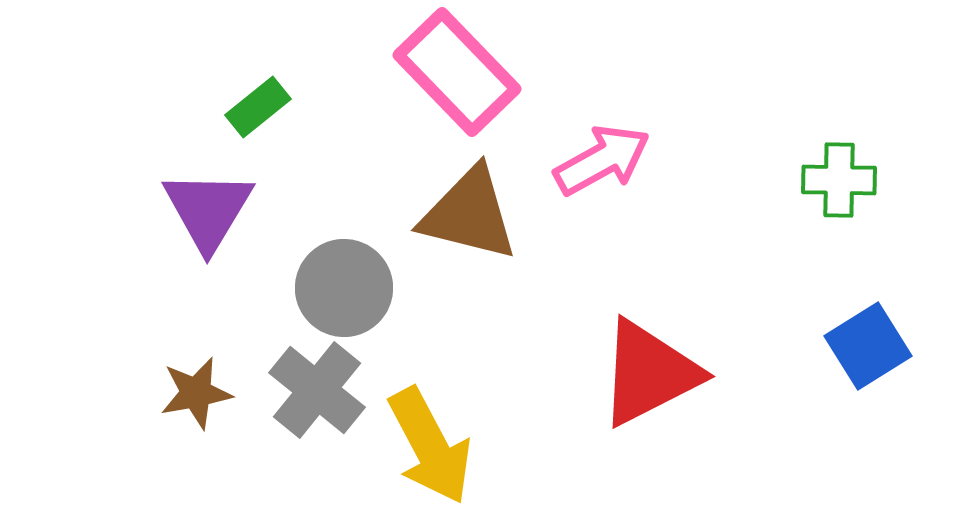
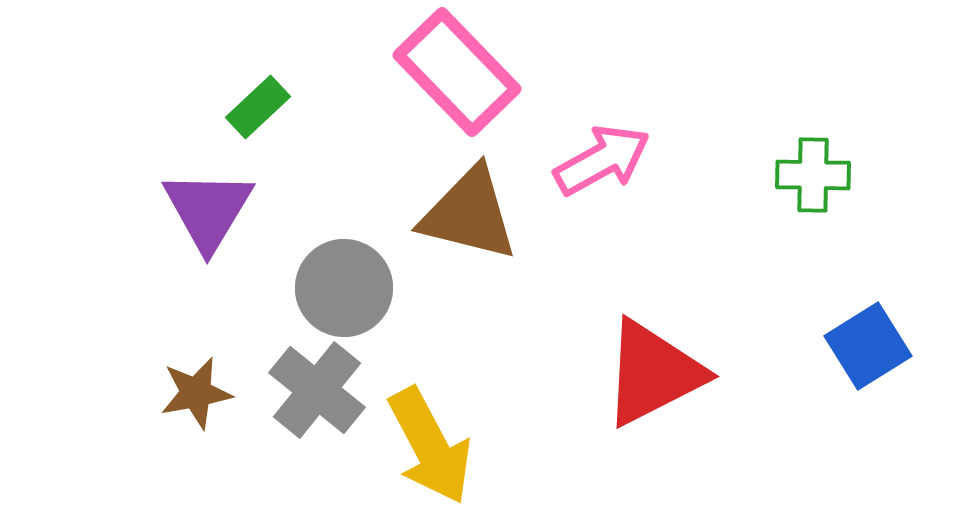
green rectangle: rotated 4 degrees counterclockwise
green cross: moved 26 px left, 5 px up
red triangle: moved 4 px right
